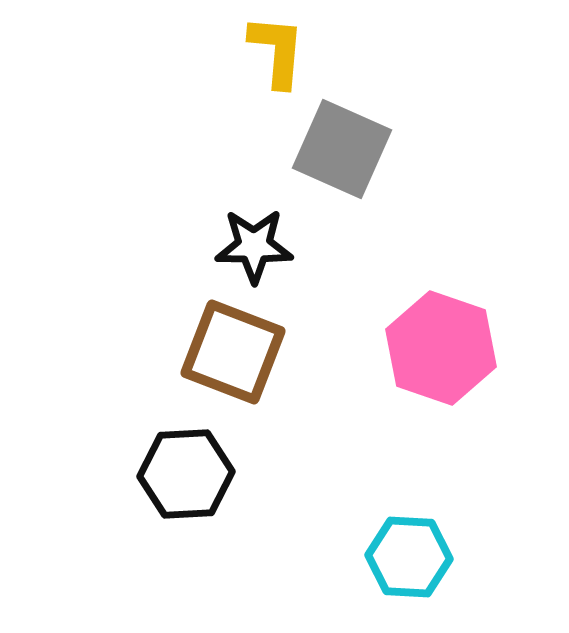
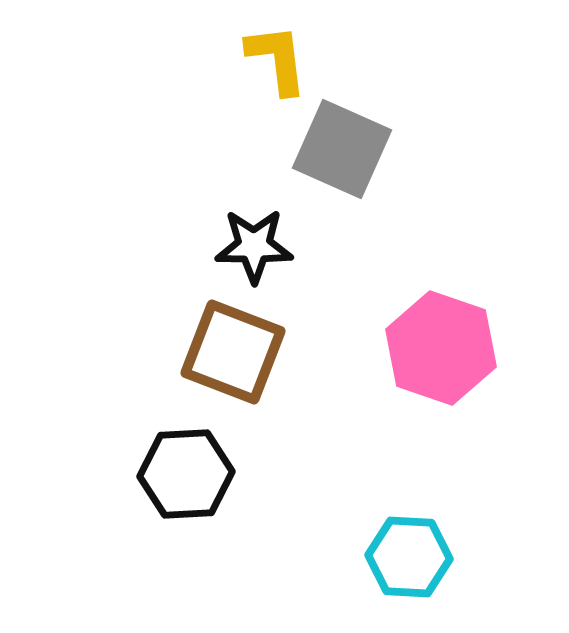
yellow L-shape: moved 8 px down; rotated 12 degrees counterclockwise
